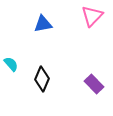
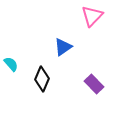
blue triangle: moved 20 px right, 23 px down; rotated 24 degrees counterclockwise
